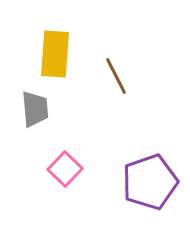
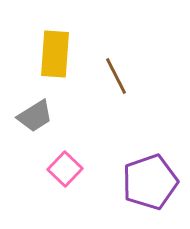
gray trapezoid: moved 7 px down; rotated 63 degrees clockwise
